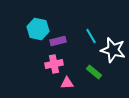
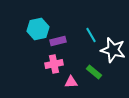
cyan hexagon: rotated 25 degrees counterclockwise
cyan line: moved 1 px up
pink triangle: moved 4 px right, 1 px up
